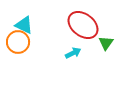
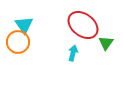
cyan triangle: rotated 30 degrees clockwise
cyan arrow: rotated 49 degrees counterclockwise
